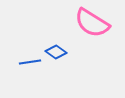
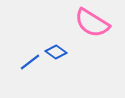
blue line: rotated 30 degrees counterclockwise
